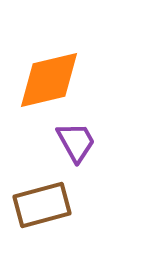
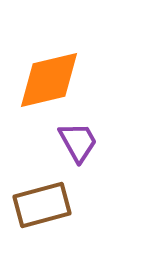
purple trapezoid: moved 2 px right
